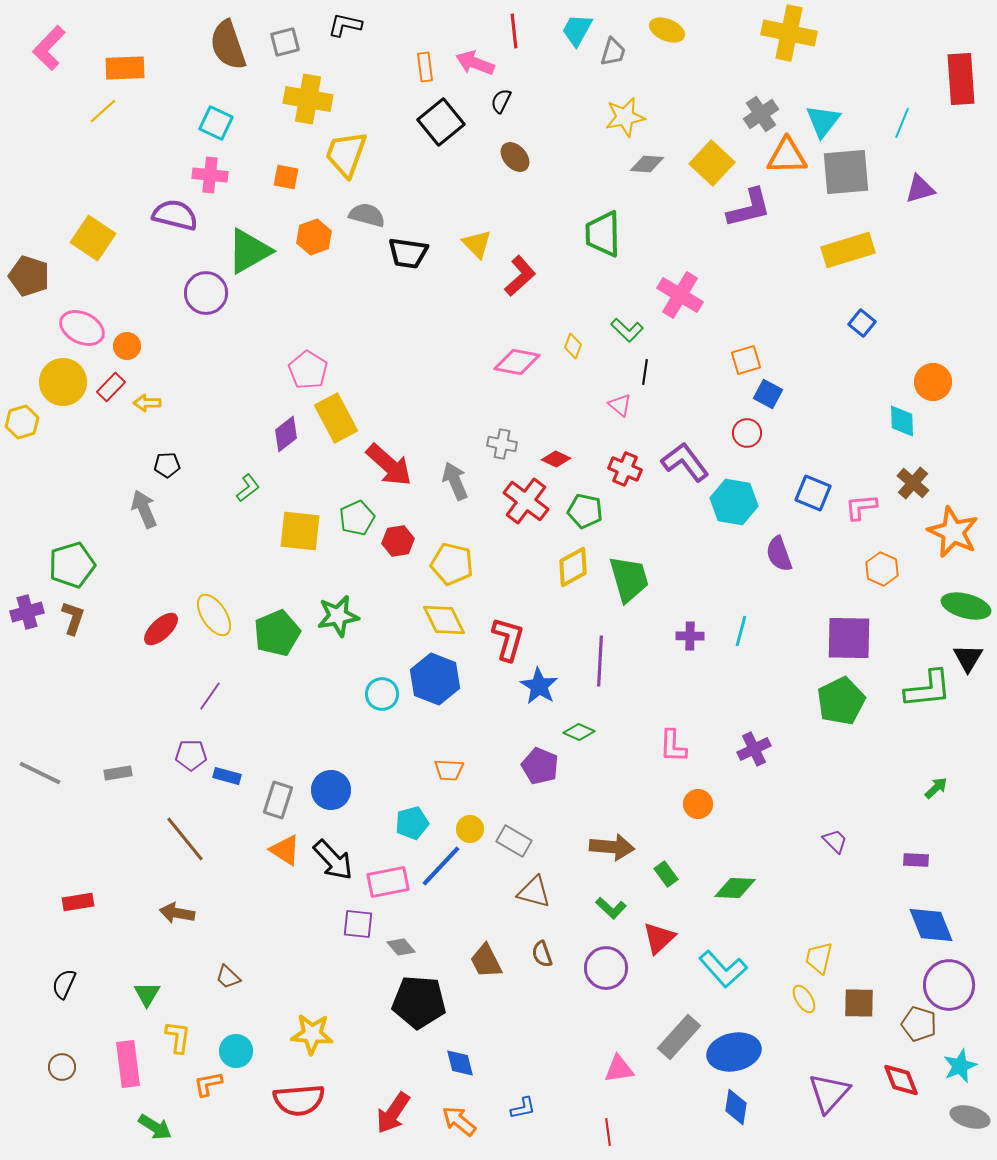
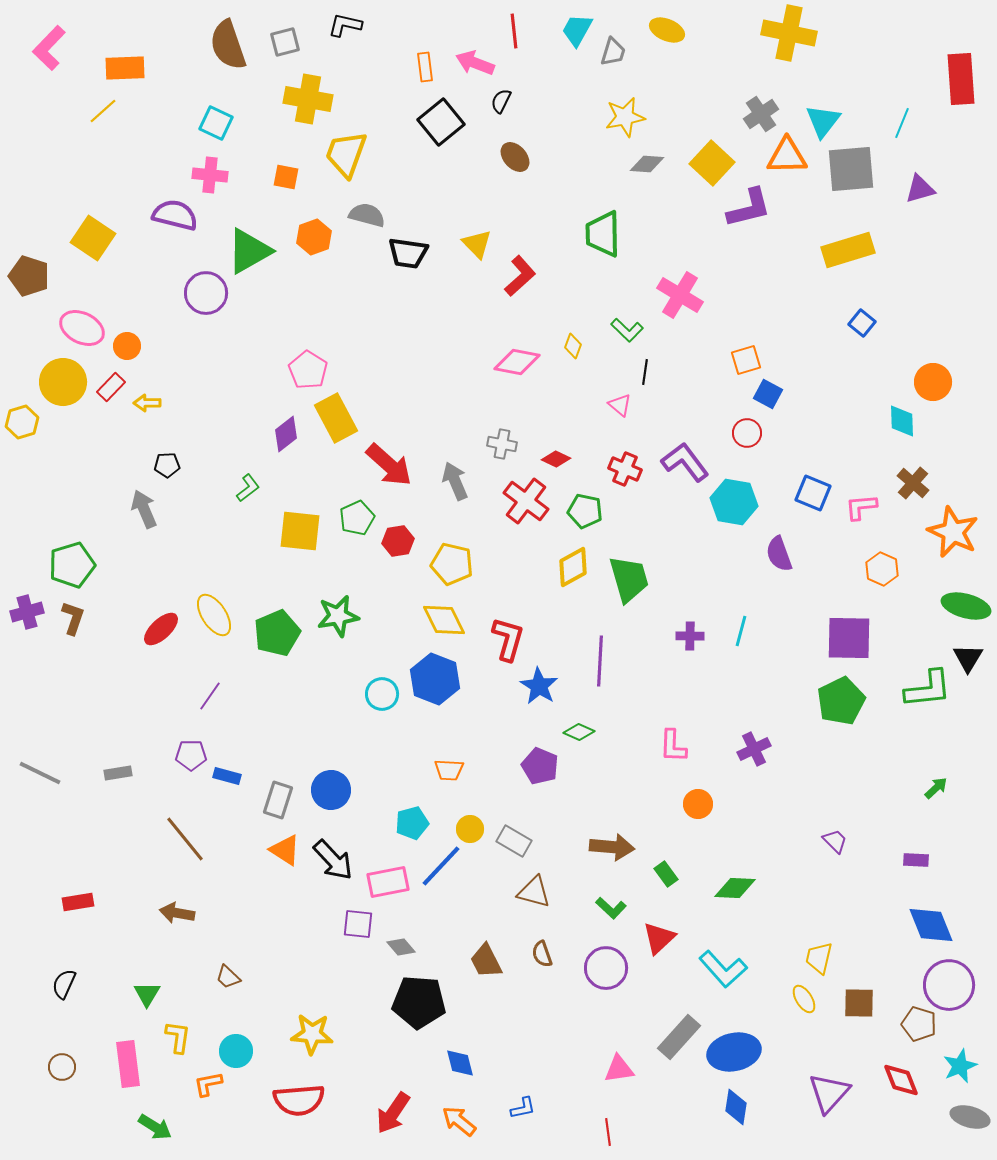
gray square at (846, 172): moved 5 px right, 3 px up
